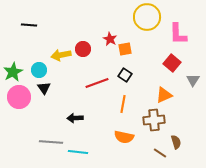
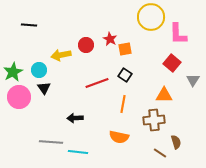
yellow circle: moved 4 px right
red circle: moved 3 px right, 4 px up
orange triangle: rotated 24 degrees clockwise
orange semicircle: moved 5 px left
